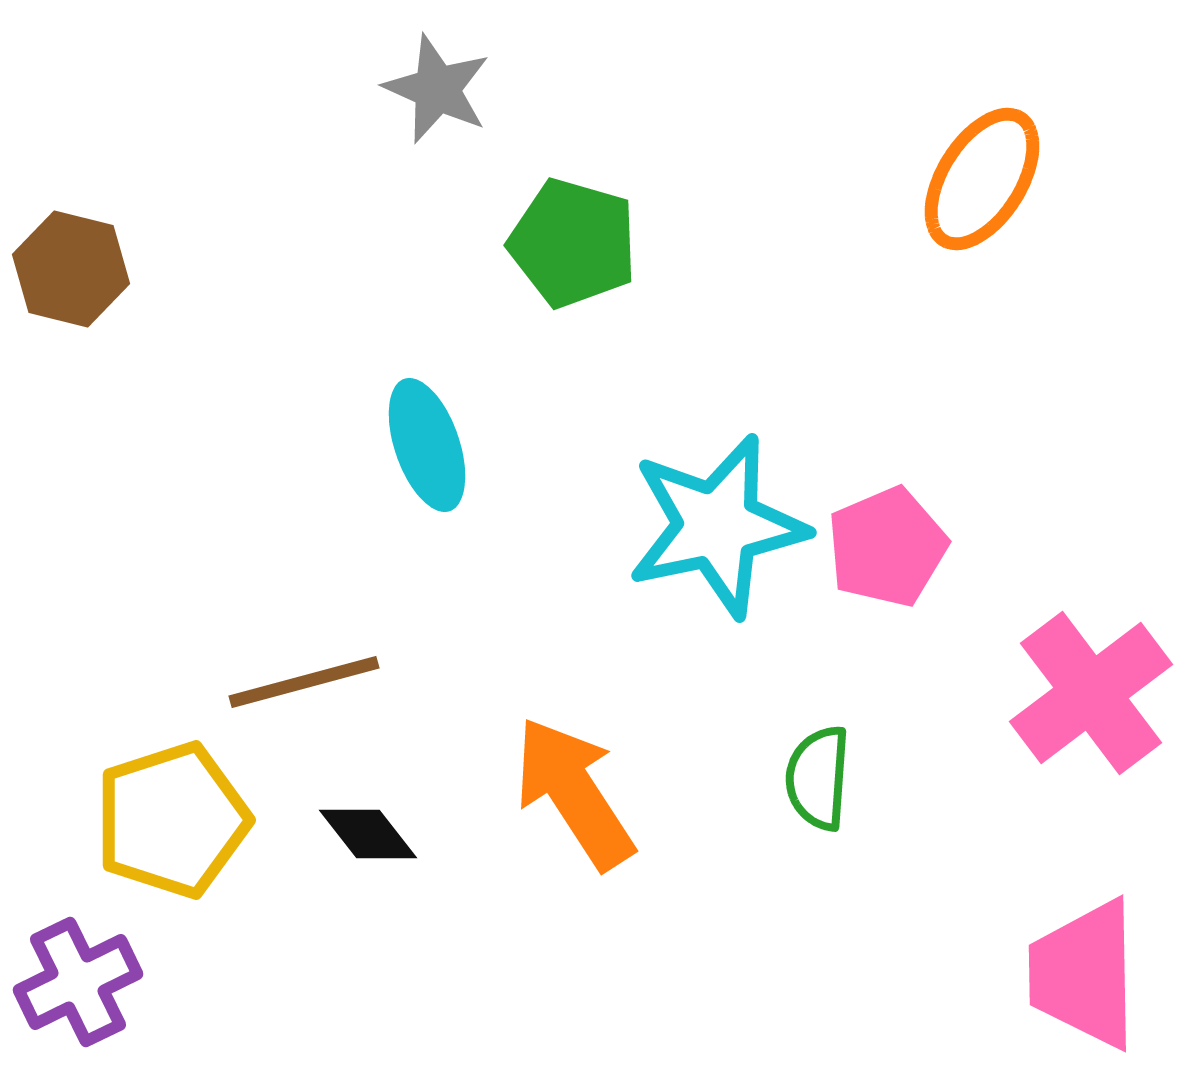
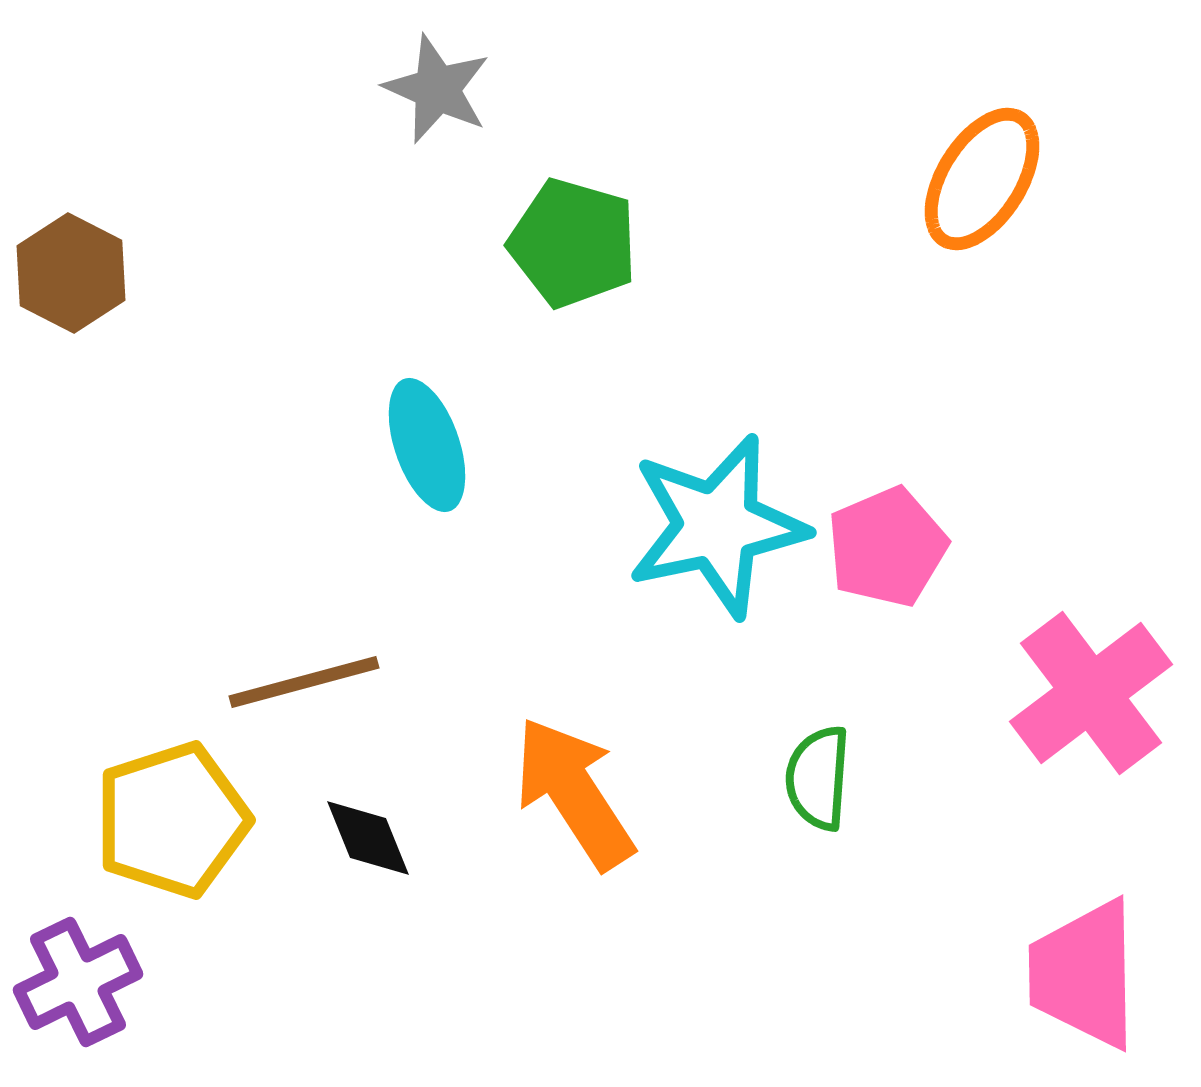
brown hexagon: moved 4 px down; rotated 13 degrees clockwise
black diamond: moved 4 px down; rotated 16 degrees clockwise
